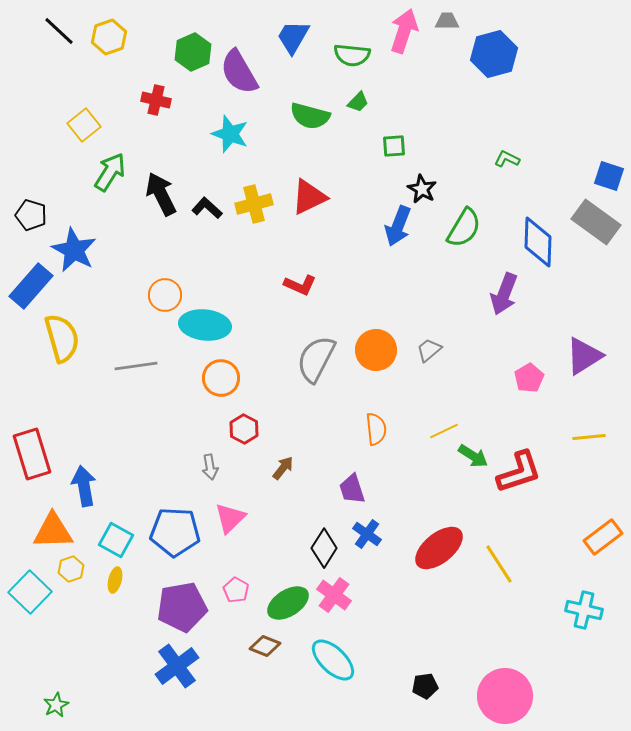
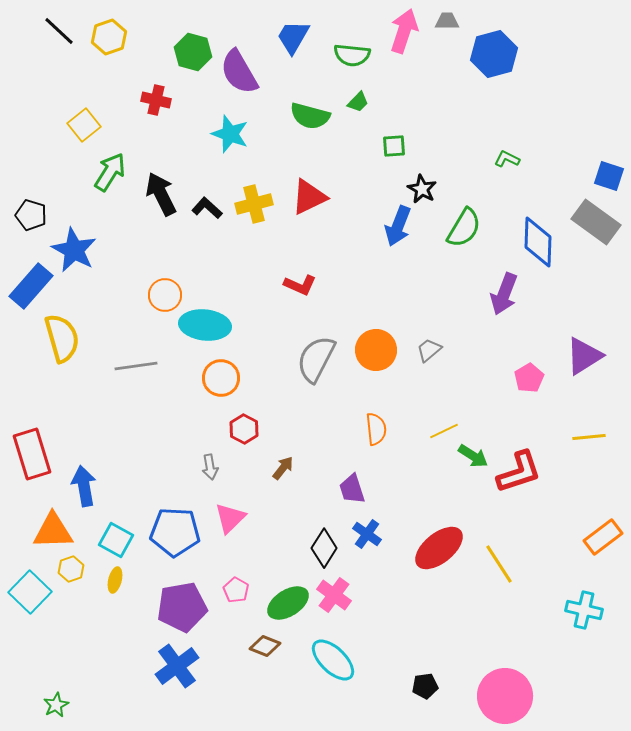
green hexagon at (193, 52): rotated 21 degrees counterclockwise
